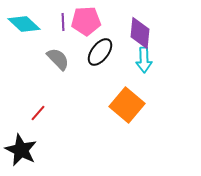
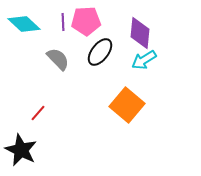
cyan arrow: rotated 60 degrees clockwise
